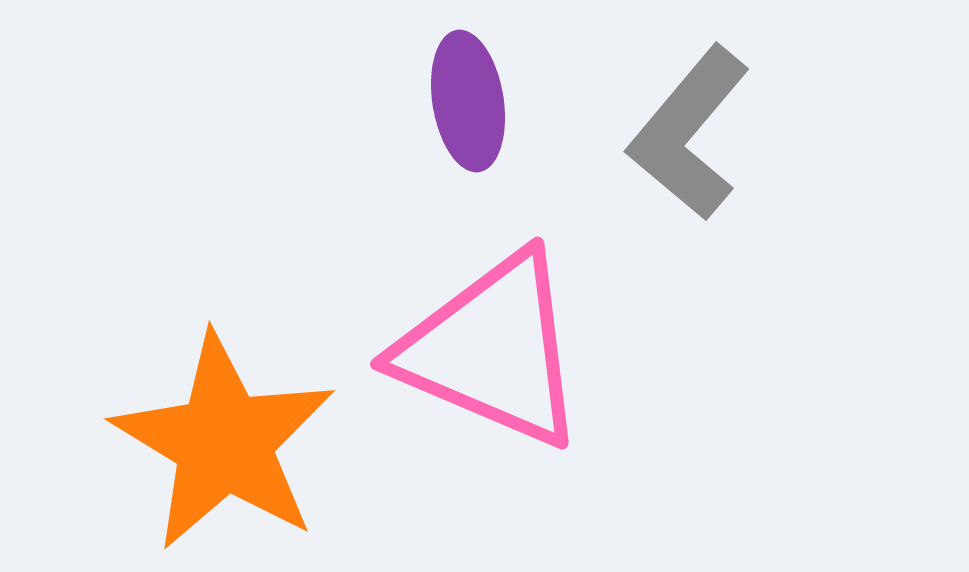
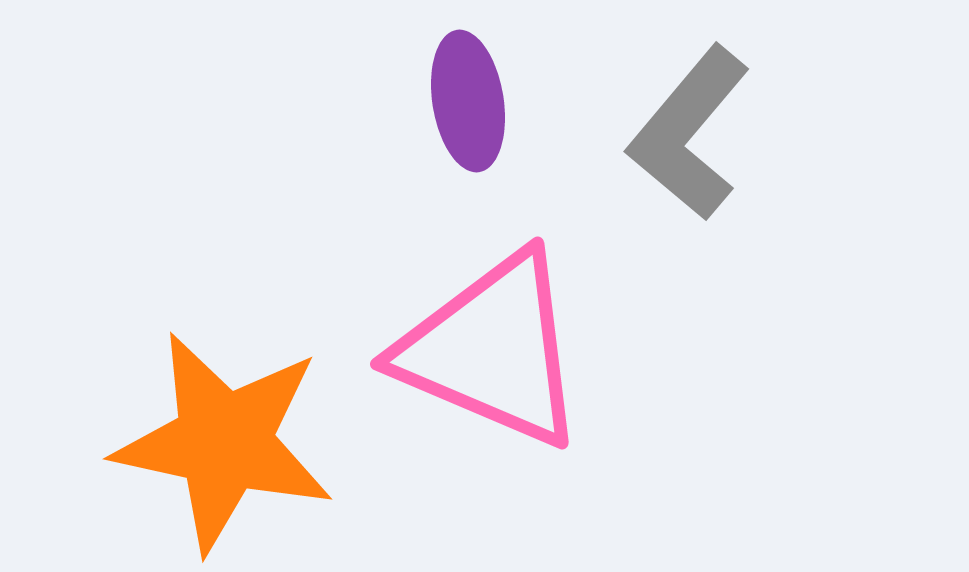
orange star: rotated 19 degrees counterclockwise
